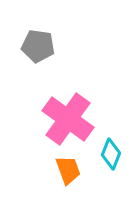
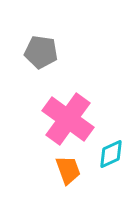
gray pentagon: moved 3 px right, 6 px down
cyan diamond: rotated 44 degrees clockwise
